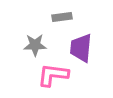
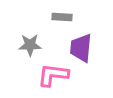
gray rectangle: rotated 12 degrees clockwise
gray star: moved 5 px left
